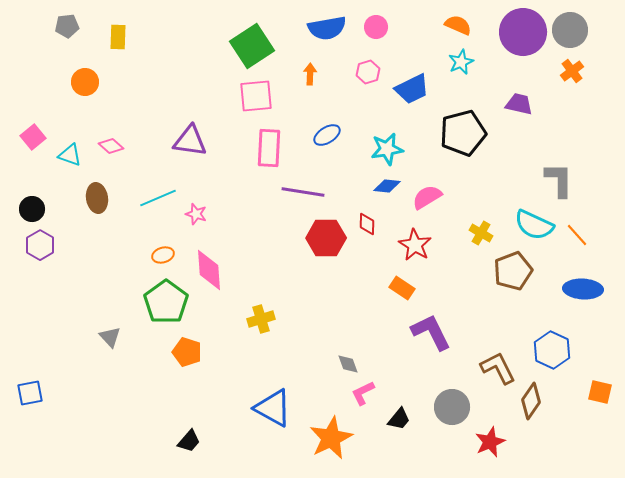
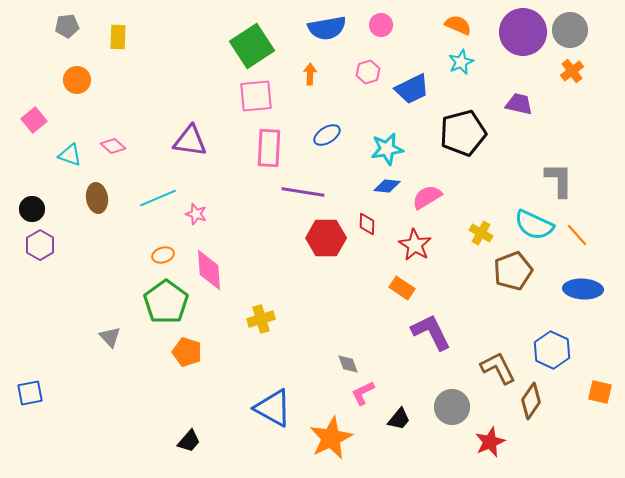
pink circle at (376, 27): moved 5 px right, 2 px up
orange circle at (85, 82): moved 8 px left, 2 px up
pink square at (33, 137): moved 1 px right, 17 px up
pink diamond at (111, 146): moved 2 px right
